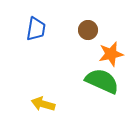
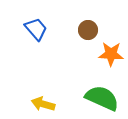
blue trapezoid: rotated 50 degrees counterclockwise
orange star: rotated 15 degrees clockwise
green semicircle: moved 17 px down
